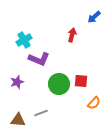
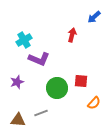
green circle: moved 2 px left, 4 px down
